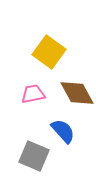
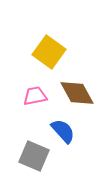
pink trapezoid: moved 2 px right, 2 px down
